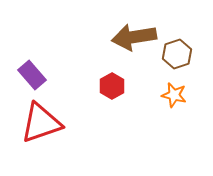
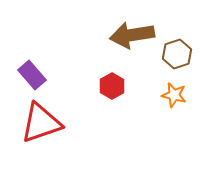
brown arrow: moved 2 px left, 2 px up
